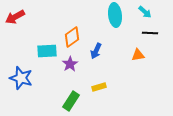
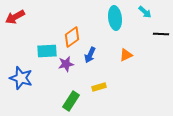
cyan ellipse: moved 3 px down
black line: moved 11 px right, 1 px down
blue arrow: moved 6 px left, 4 px down
orange triangle: moved 12 px left; rotated 16 degrees counterclockwise
purple star: moved 4 px left; rotated 21 degrees clockwise
